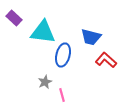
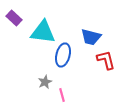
red L-shape: rotated 35 degrees clockwise
